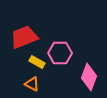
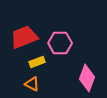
pink hexagon: moved 10 px up
yellow rectangle: rotated 49 degrees counterclockwise
pink diamond: moved 2 px left, 1 px down
